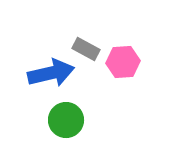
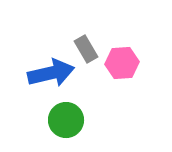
gray rectangle: rotated 32 degrees clockwise
pink hexagon: moved 1 px left, 1 px down
